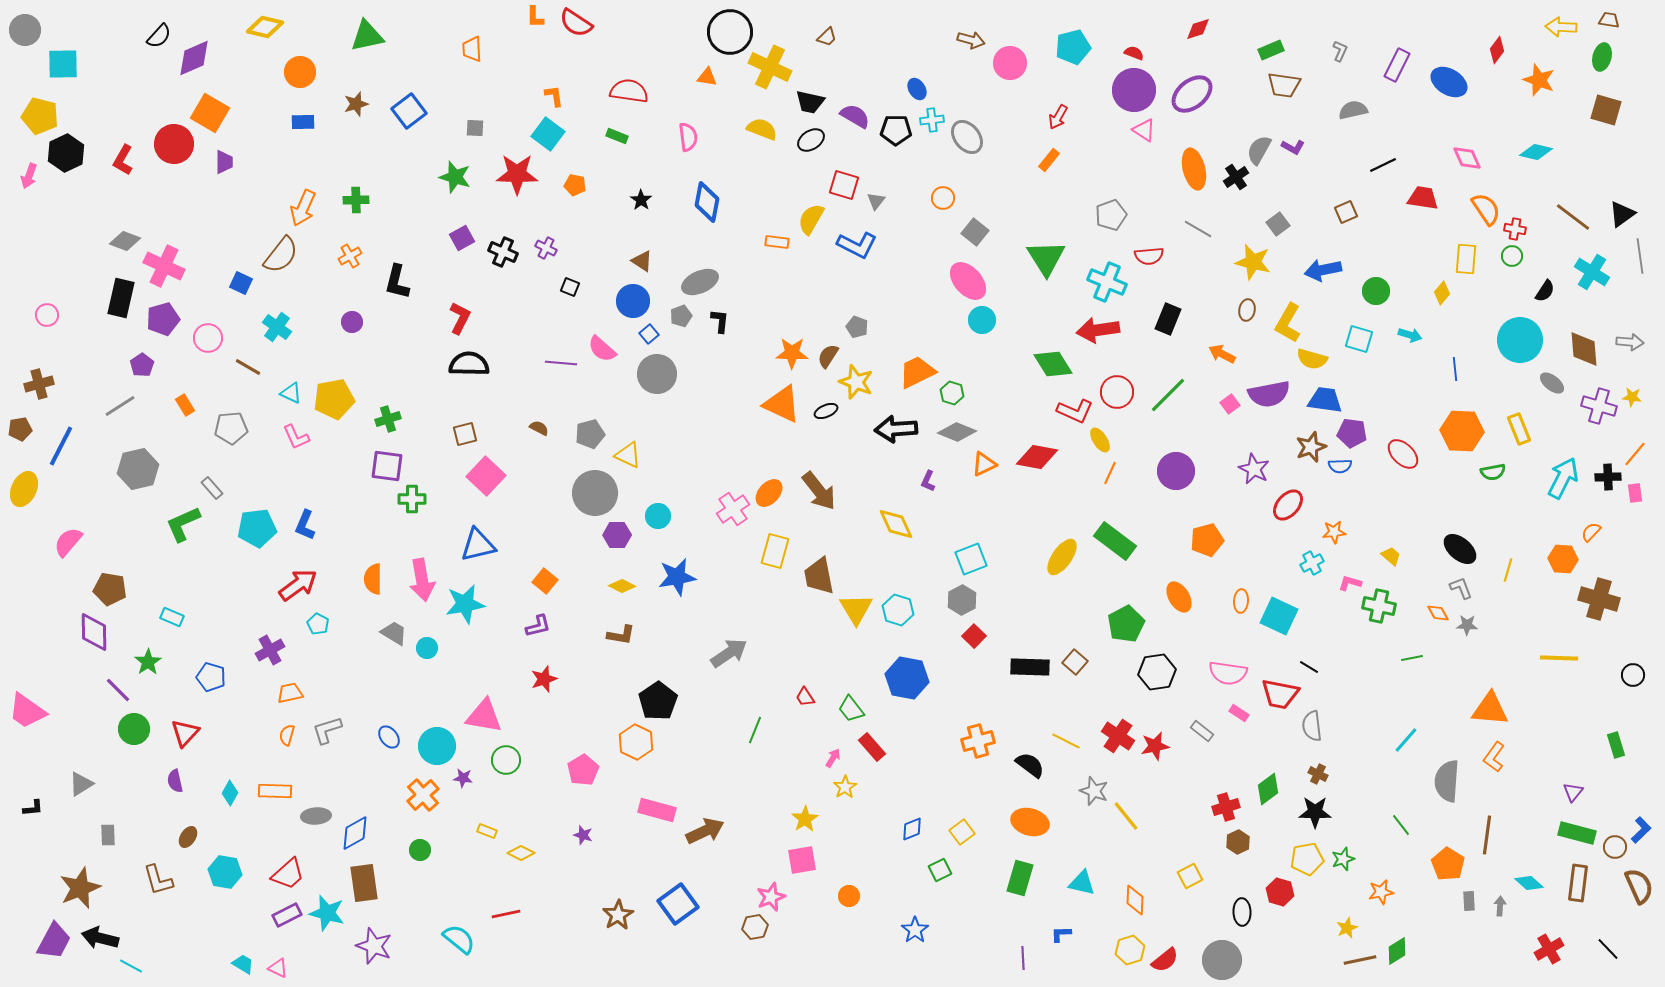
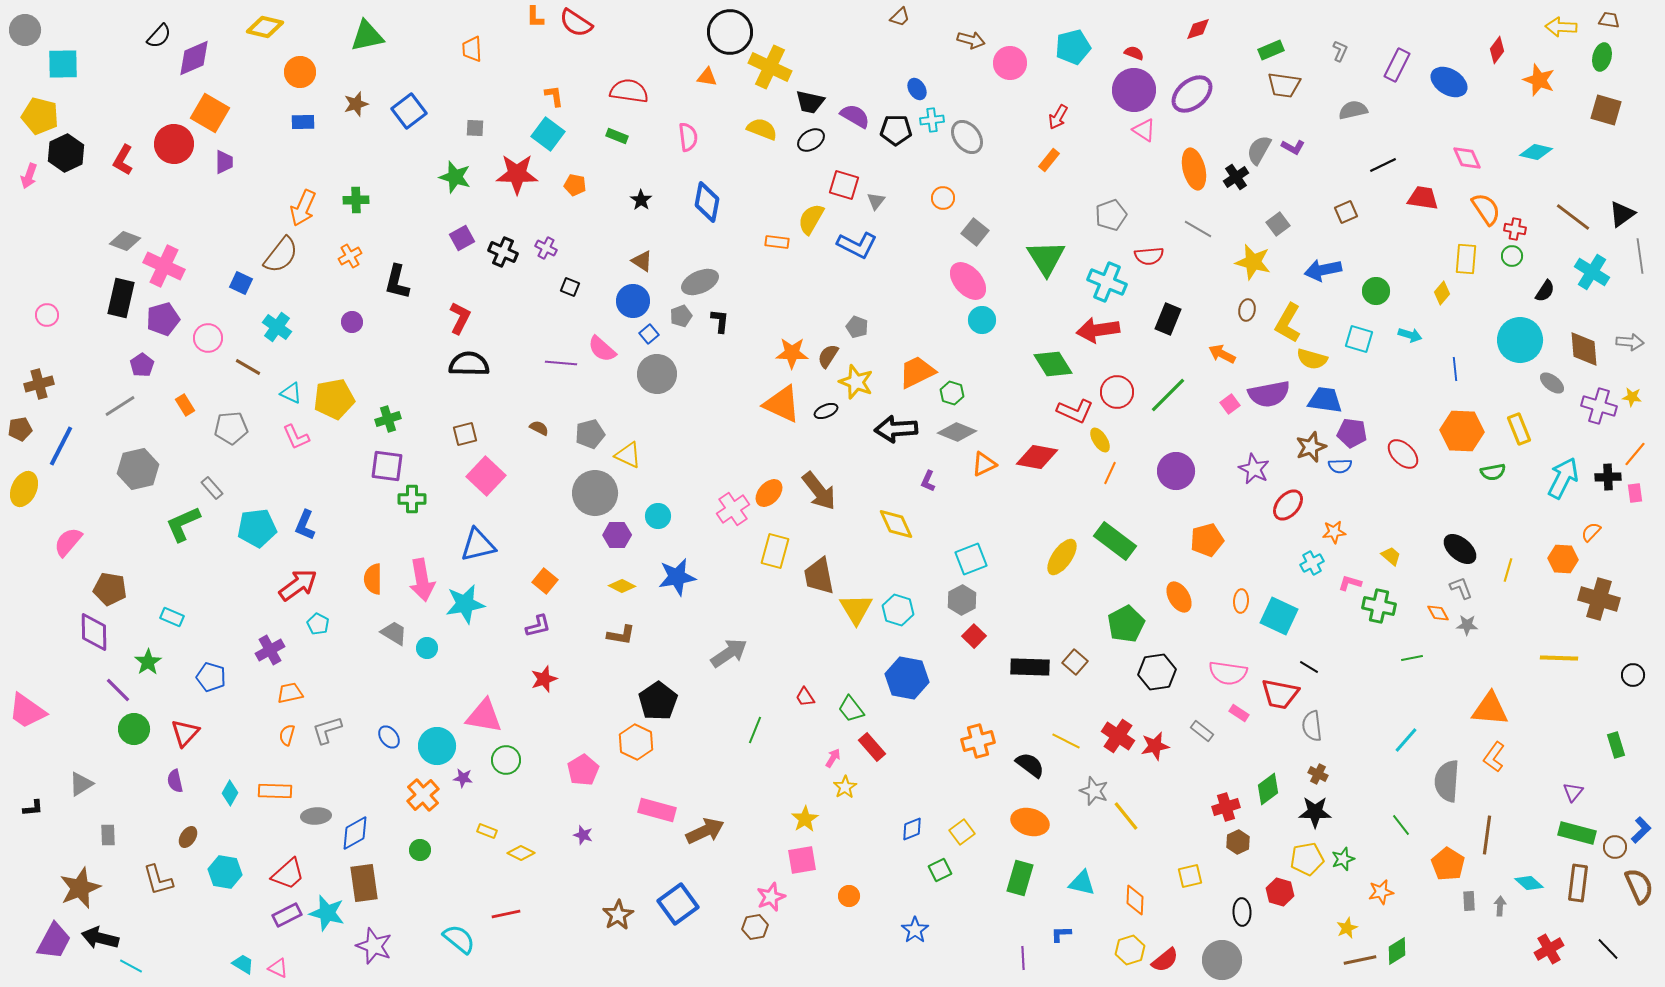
brown trapezoid at (827, 37): moved 73 px right, 20 px up
yellow square at (1190, 876): rotated 15 degrees clockwise
